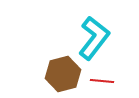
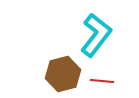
cyan L-shape: moved 2 px right, 3 px up
